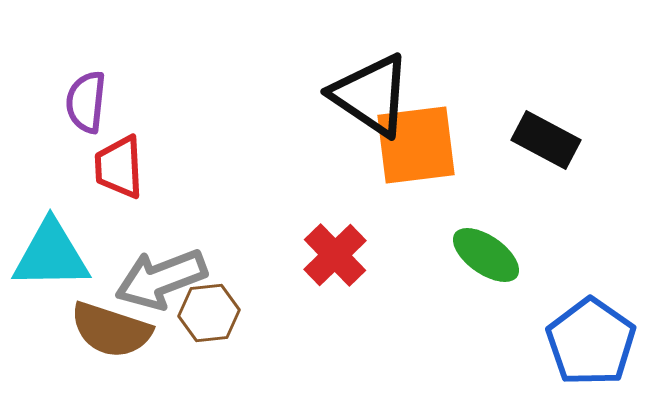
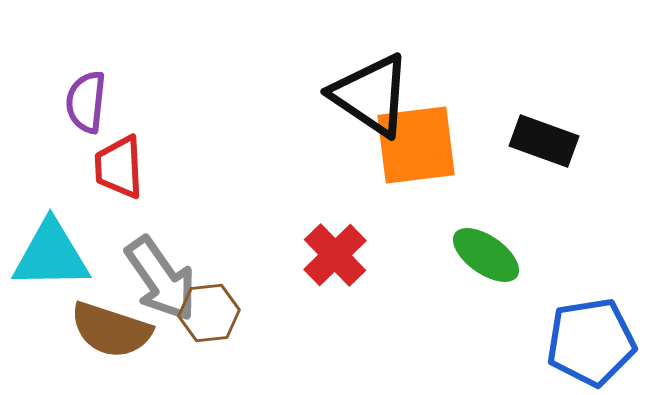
black rectangle: moved 2 px left, 1 px down; rotated 8 degrees counterclockwise
gray arrow: rotated 104 degrees counterclockwise
blue pentagon: rotated 28 degrees clockwise
